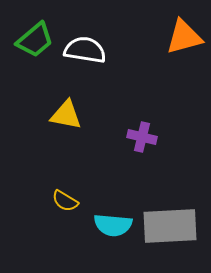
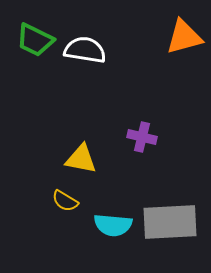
green trapezoid: rotated 66 degrees clockwise
yellow triangle: moved 15 px right, 44 px down
gray rectangle: moved 4 px up
